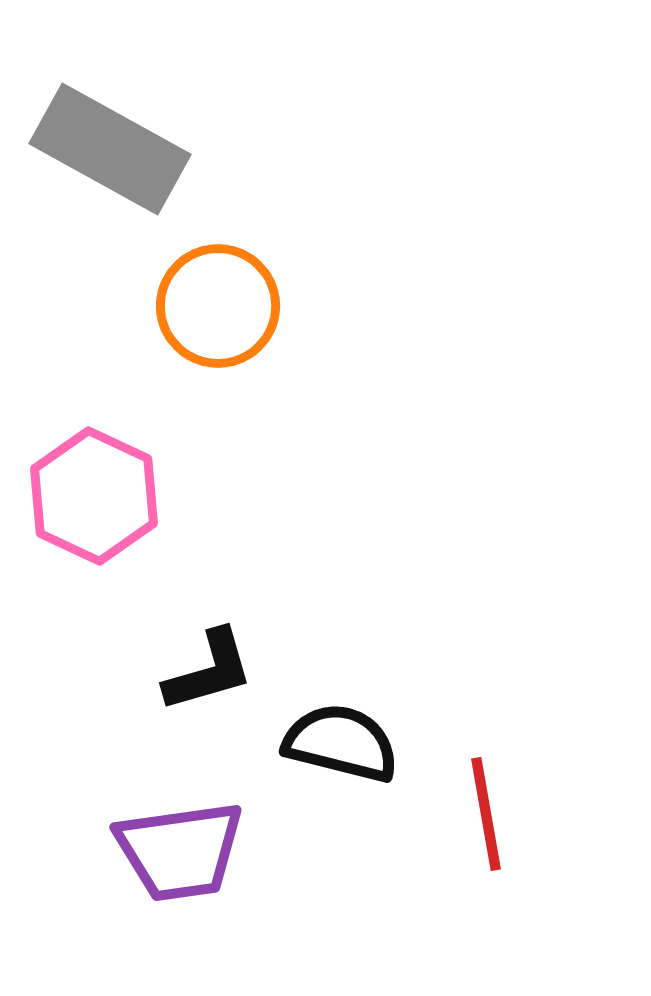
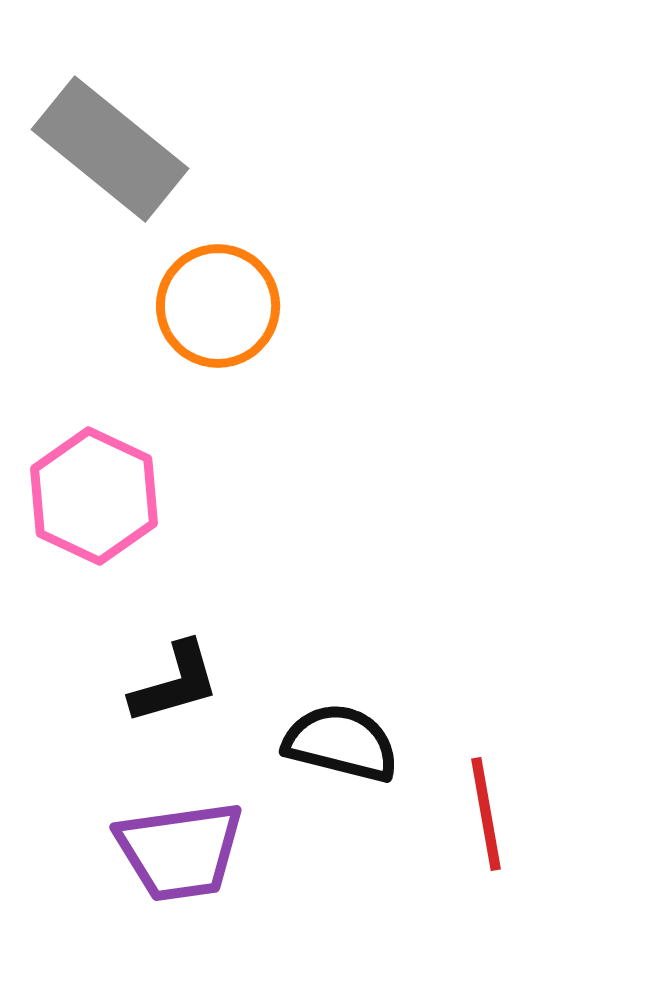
gray rectangle: rotated 10 degrees clockwise
black L-shape: moved 34 px left, 12 px down
